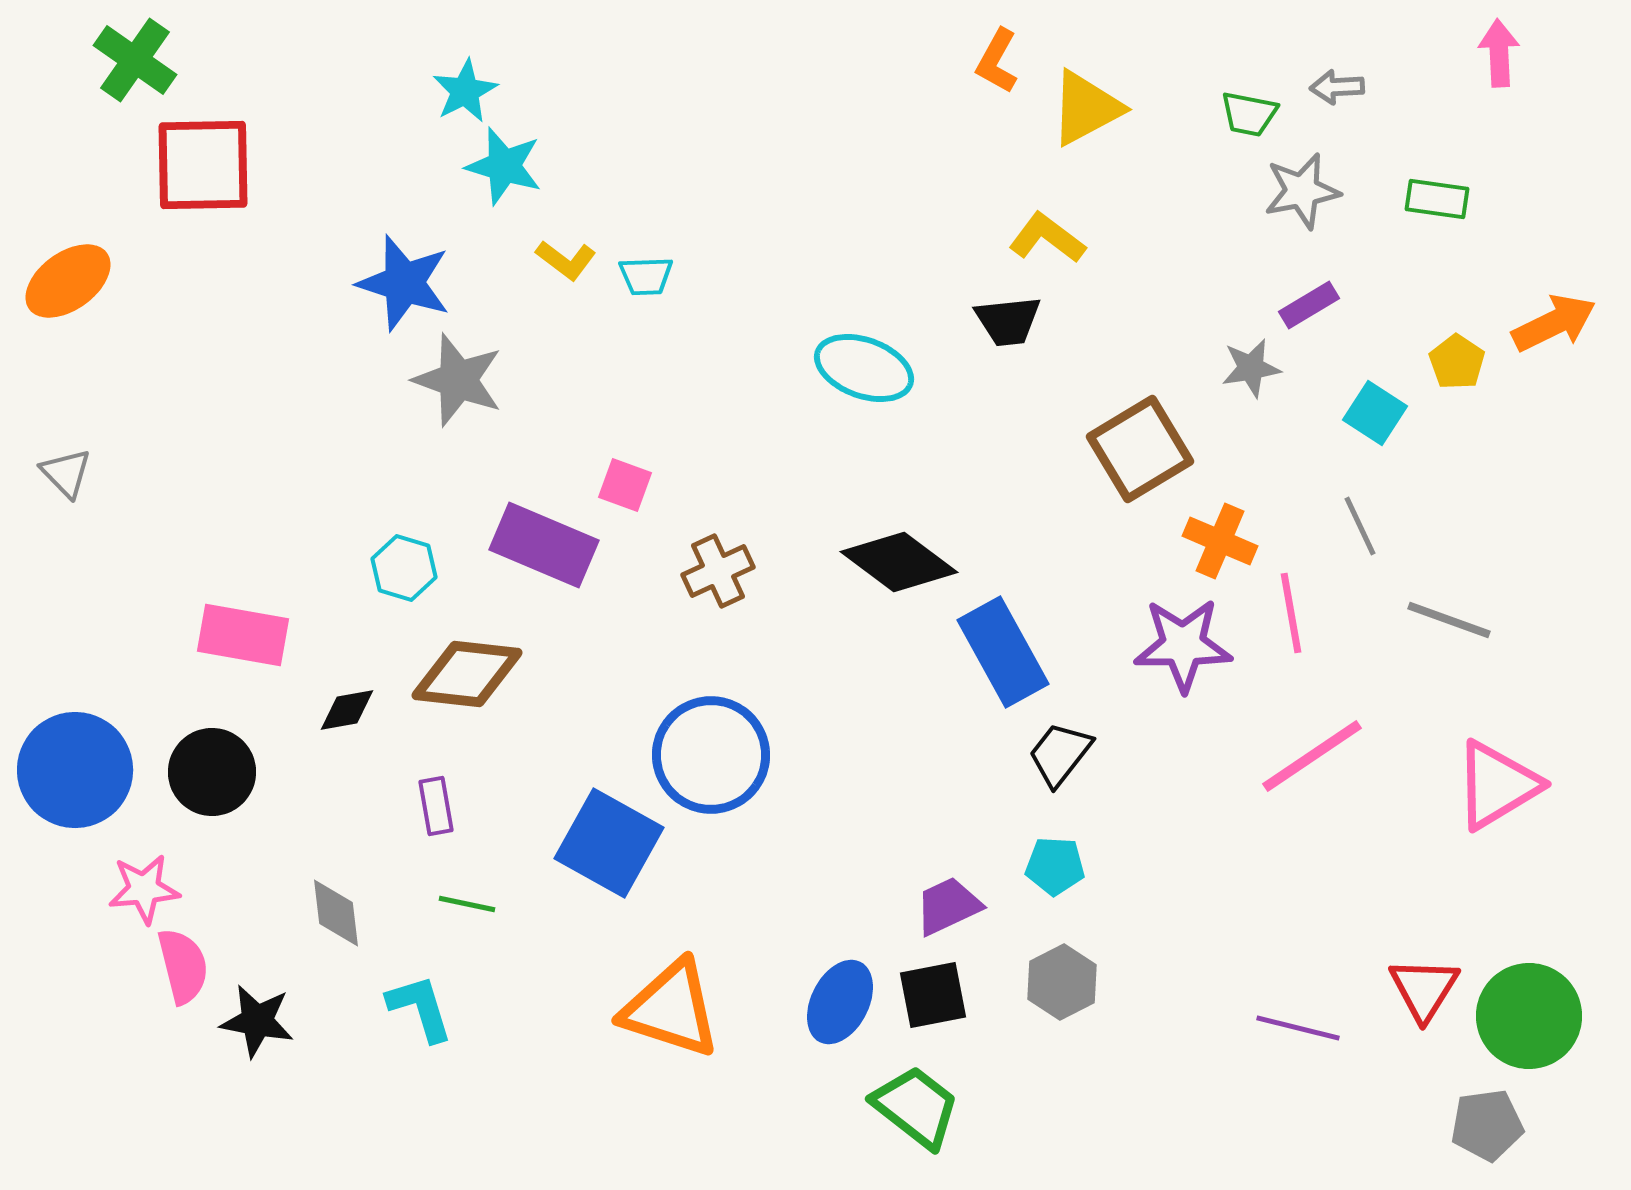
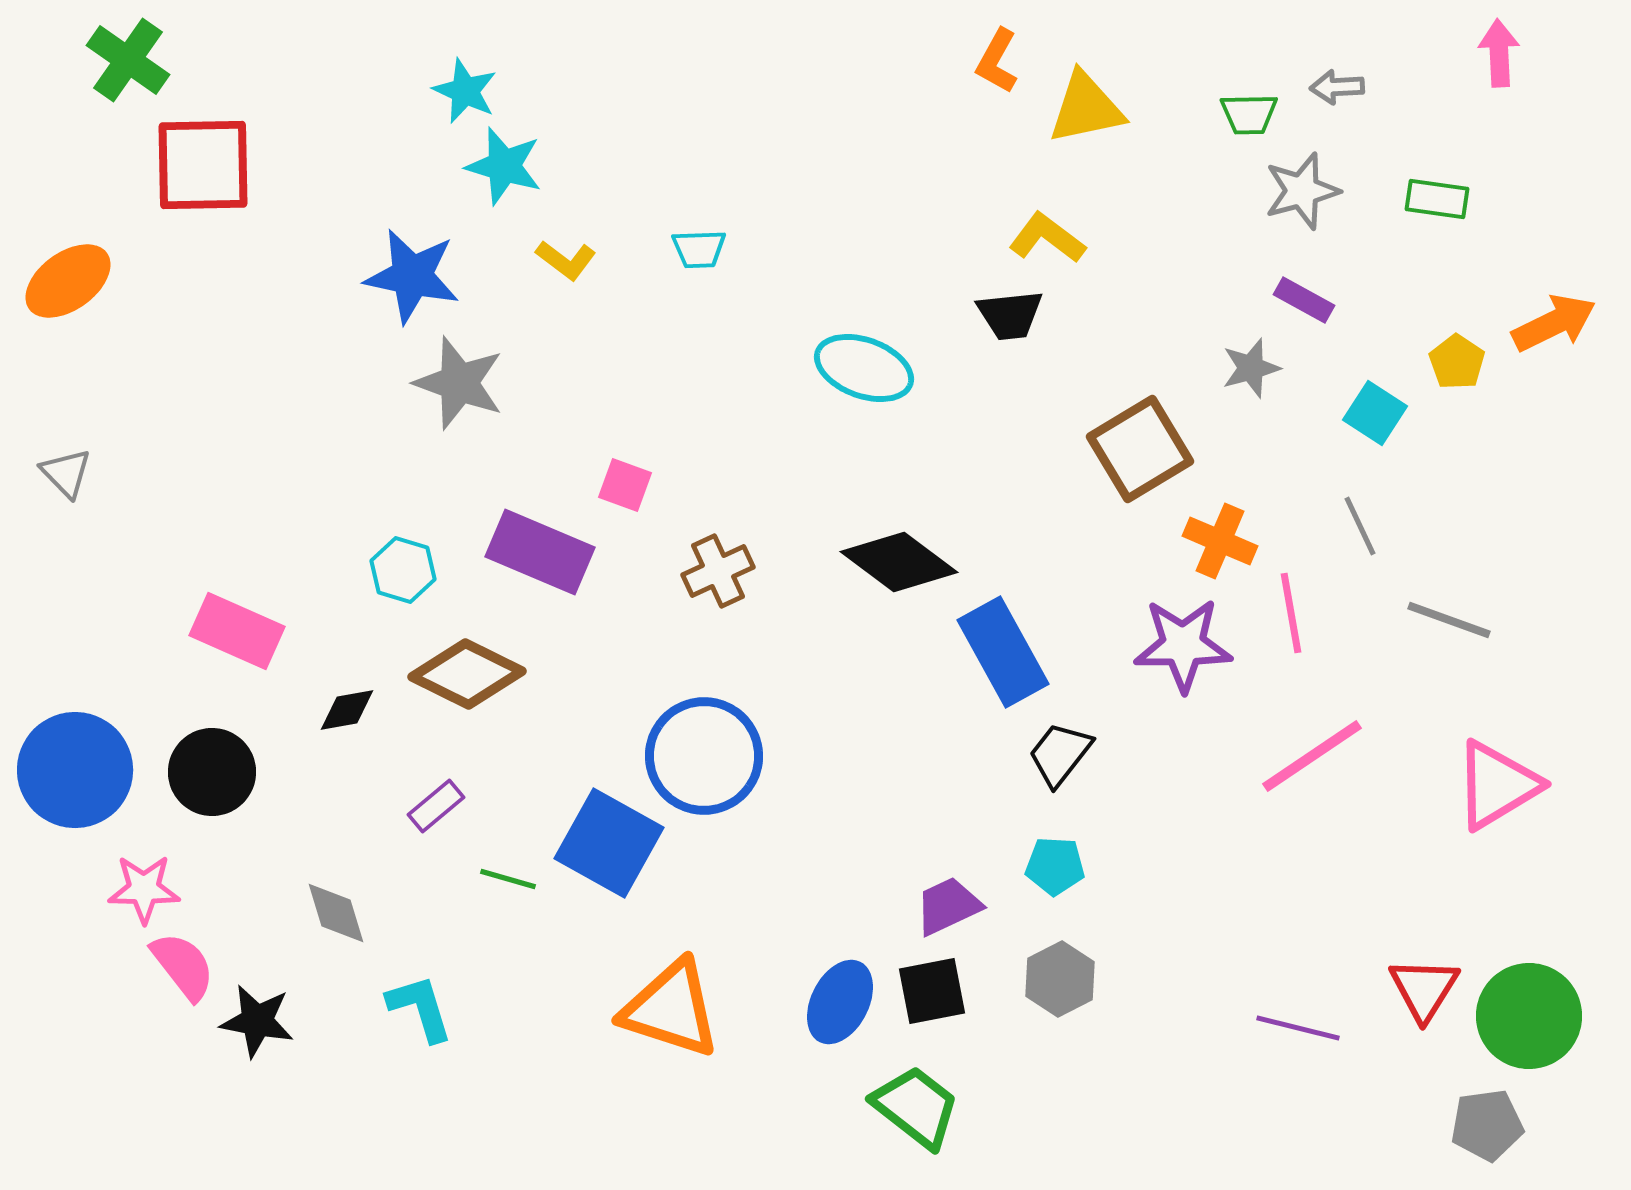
green cross at (135, 60): moved 7 px left
cyan star at (465, 91): rotated 20 degrees counterclockwise
yellow triangle at (1086, 108): rotated 16 degrees clockwise
green trapezoid at (1249, 114): rotated 12 degrees counterclockwise
gray star at (1302, 191): rotated 4 degrees counterclockwise
cyan trapezoid at (646, 276): moved 53 px right, 27 px up
blue star at (404, 283): moved 8 px right, 7 px up; rotated 6 degrees counterclockwise
purple rectangle at (1309, 305): moved 5 px left, 5 px up; rotated 60 degrees clockwise
black trapezoid at (1008, 321): moved 2 px right, 6 px up
gray star at (1251, 368): rotated 6 degrees counterclockwise
gray star at (458, 380): moved 1 px right, 3 px down
purple rectangle at (544, 545): moved 4 px left, 7 px down
cyan hexagon at (404, 568): moved 1 px left, 2 px down
pink rectangle at (243, 635): moved 6 px left, 4 px up; rotated 14 degrees clockwise
brown diamond at (467, 674): rotated 20 degrees clockwise
blue circle at (711, 755): moved 7 px left, 1 px down
purple rectangle at (436, 806): rotated 60 degrees clockwise
pink star at (144, 889): rotated 6 degrees clockwise
green line at (467, 904): moved 41 px right, 25 px up; rotated 4 degrees clockwise
gray diamond at (336, 913): rotated 10 degrees counterclockwise
pink semicircle at (183, 966): rotated 24 degrees counterclockwise
gray hexagon at (1062, 982): moved 2 px left, 3 px up
black square at (933, 995): moved 1 px left, 4 px up
